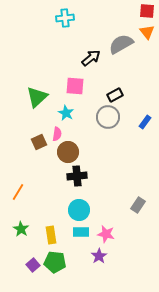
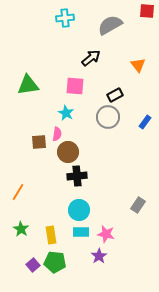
orange triangle: moved 9 px left, 33 px down
gray semicircle: moved 11 px left, 19 px up
green triangle: moved 9 px left, 12 px up; rotated 35 degrees clockwise
brown square: rotated 21 degrees clockwise
